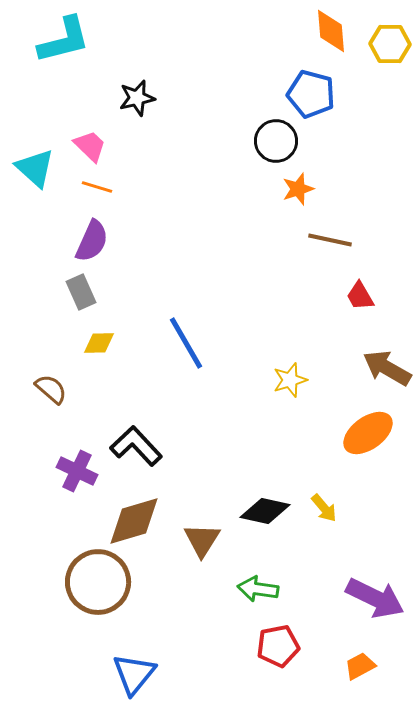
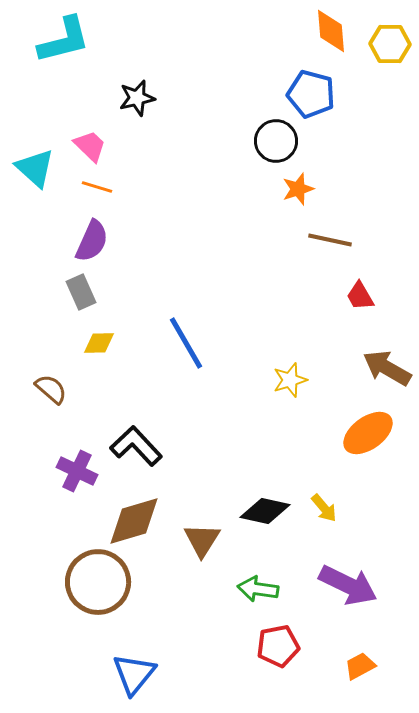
purple arrow: moved 27 px left, 13 px up
